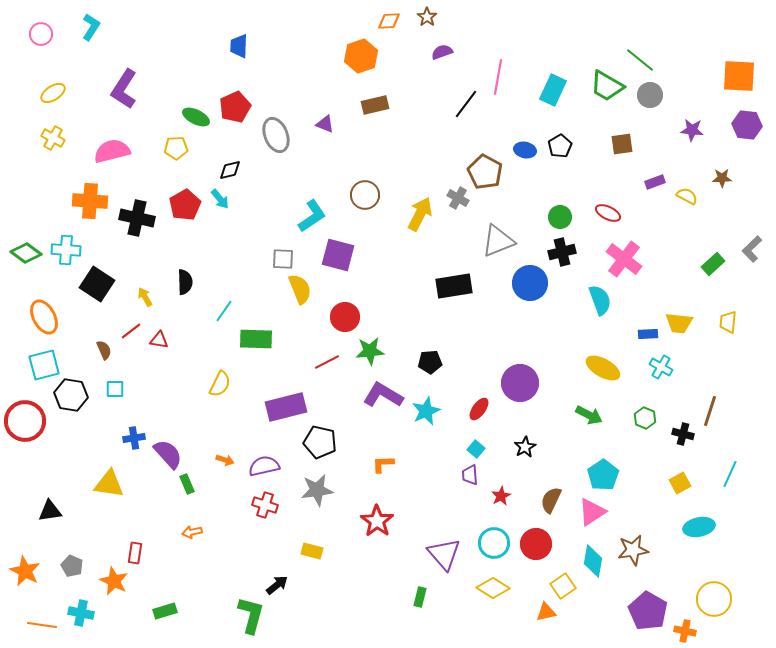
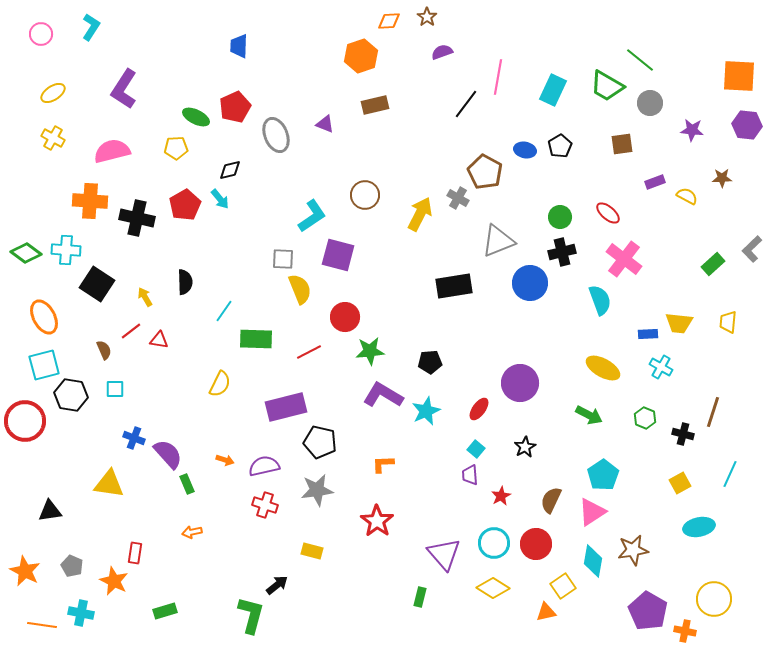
gray circle at (650, 95): moved 8 px down
red ellipse at (608, 213): rotated 15 degrees clockwise
red line at (327, 362): moved 18 px left, 10 px up
brown line at (710, 411): moved 3 px right, 1 px down
blue cross at (134, 438): rotated 30 degrees clockwise
